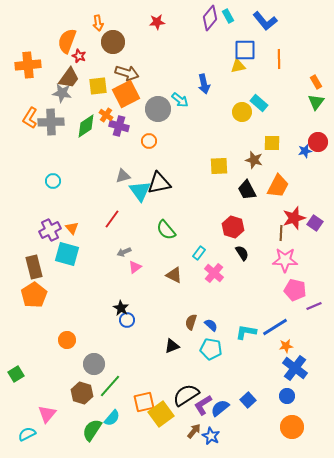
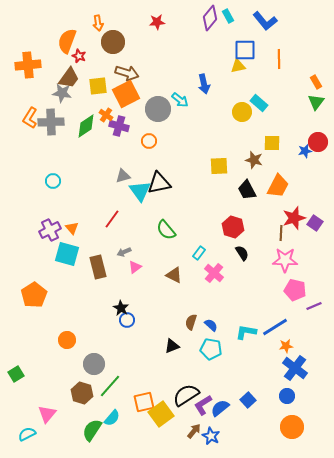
brown rectangle at (34, 267): moved 64 px right
